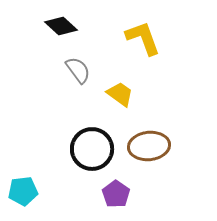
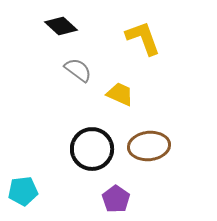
gray semicircle: rotated 16 degrees counterclockwise
yellow trapezoid: rotated 12 degrees counterclockwise
purple pentagon: moved 5 px down
